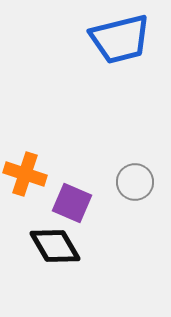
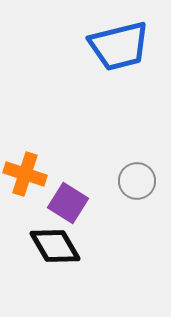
blue trapezoid: moved 1 px left, 7 px down
gray circle: moved 2 px right, 1 px up
purple square: moved 4 px left; rotated 9 degrees clockwise
